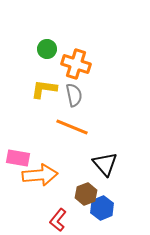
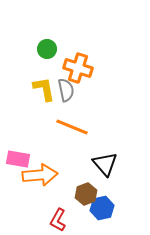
orange cross: moved 2 px right, 4 px down
yellow L-shape: rotated 72 degrees clockwise
gray semicircle: moved 8 px left, 5 px up
pink rectangle: moved 1 px down
blue hexagon: rotated 10 degrees clockwise
red L-shape: rotated 10 degrees counterclockwise
